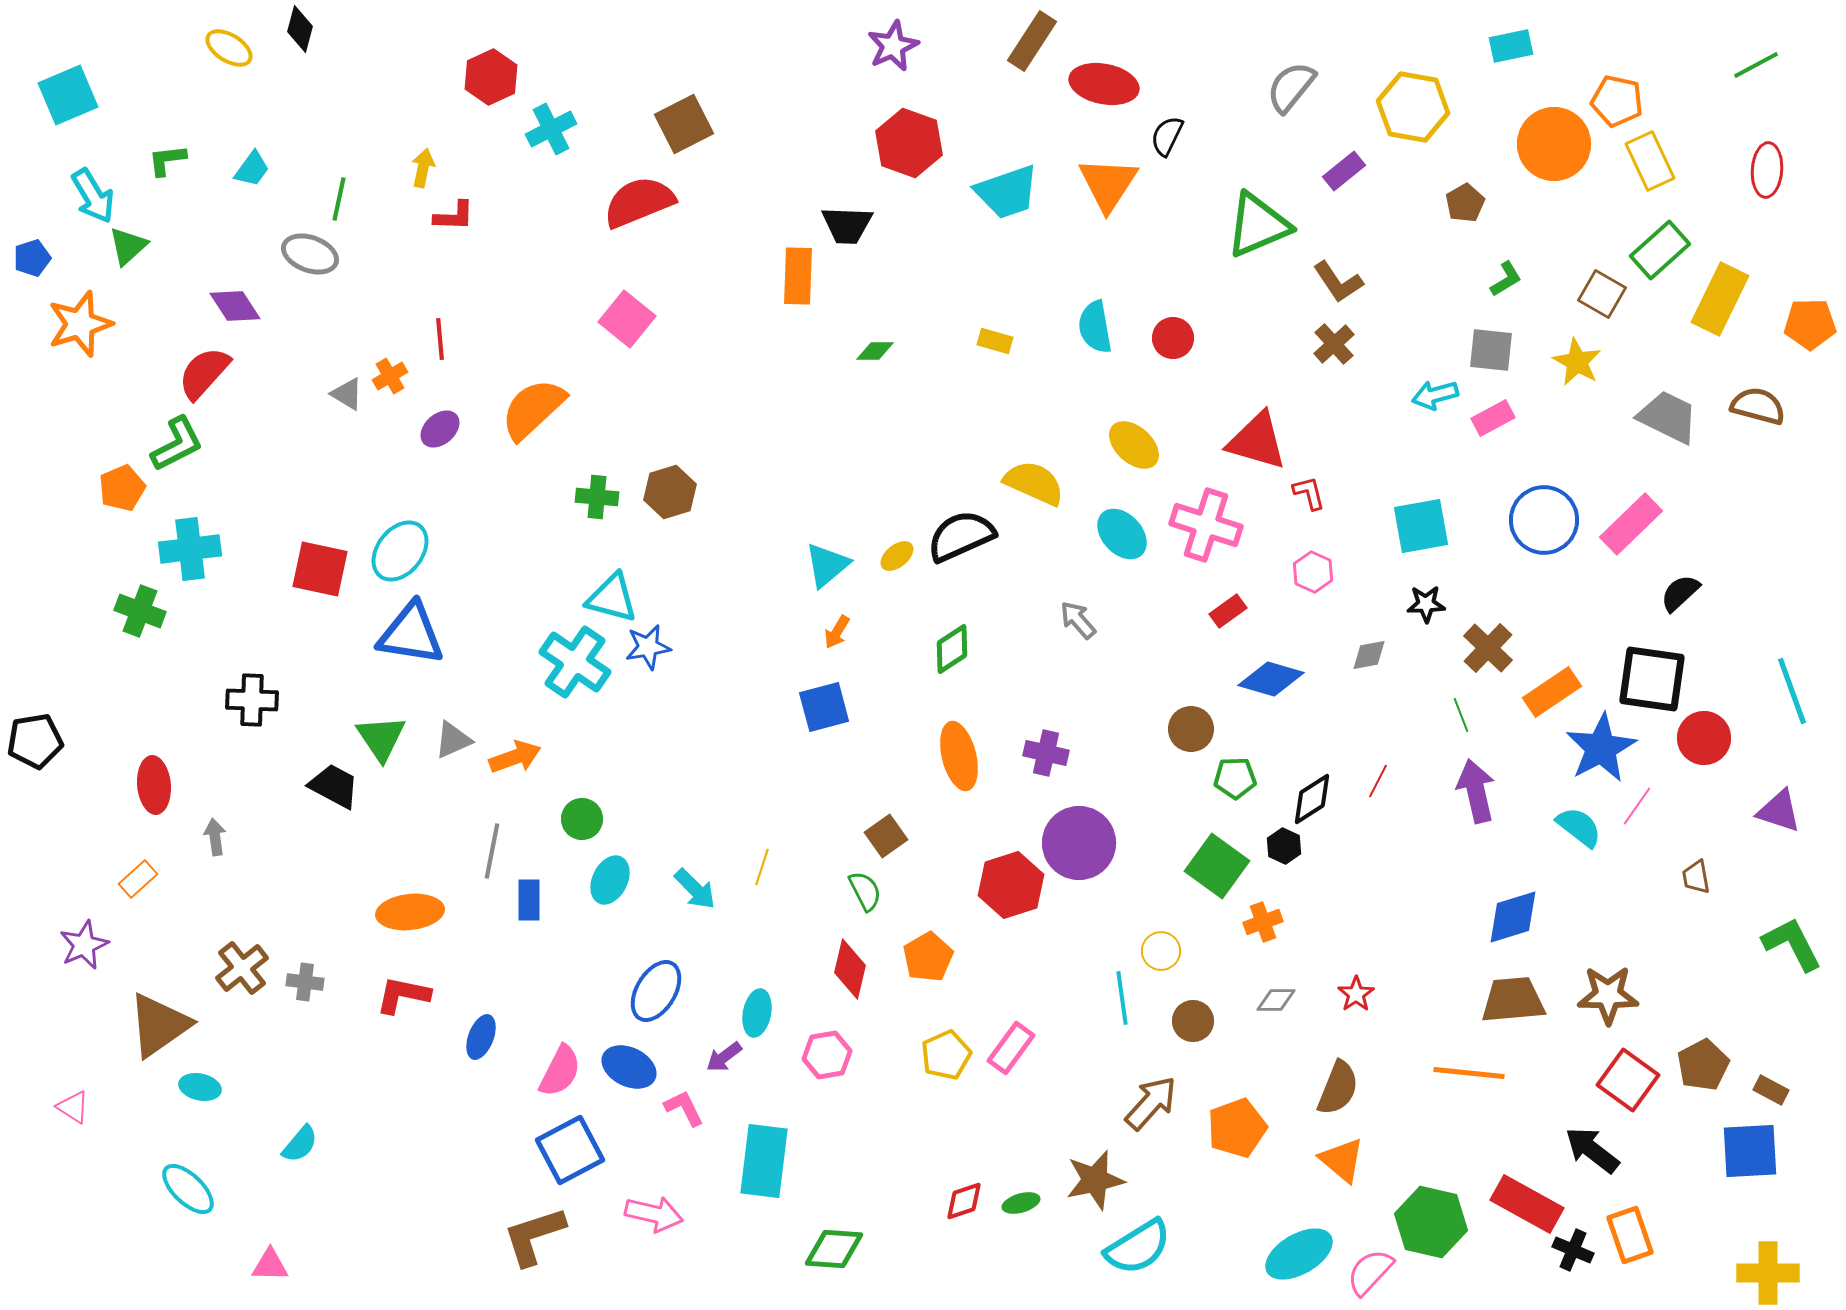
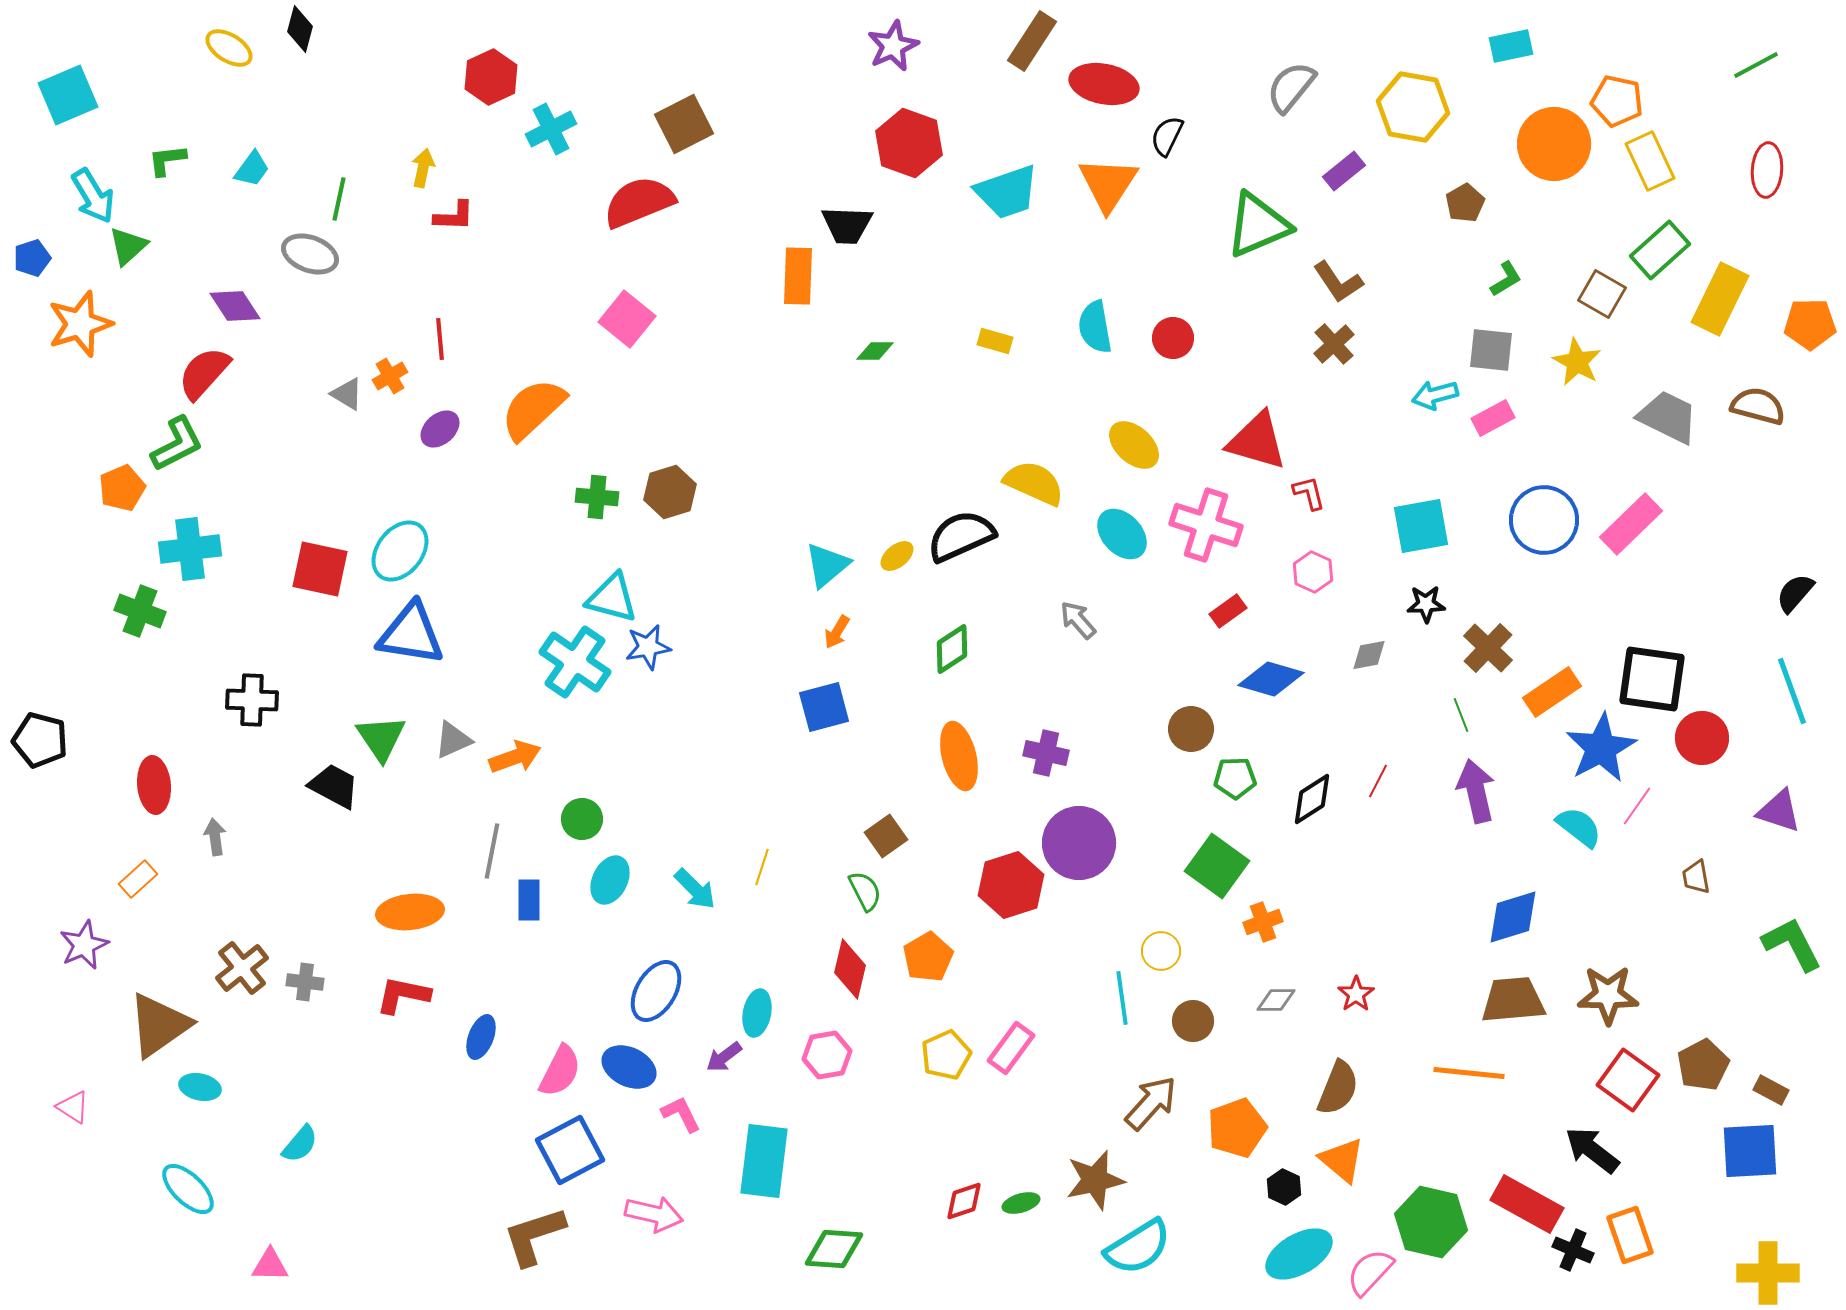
black semicircle at (1680, 593): moved 115 px right; rotated 6 degrees counterclockwise
red circle at (1704, 738): moved 2 px left
black pentagon at (35, 741): moved 5 px right, 1 px up; rotated 24 degrees clockwise
black hexagon at (1284, 846): moved 341 px down
pink L-shape at (684, 1108): moved 3 px left, 6 px down
